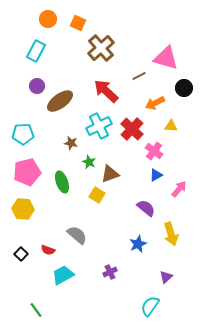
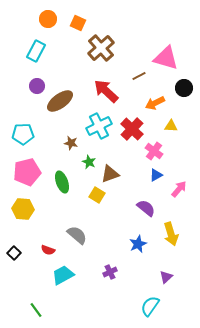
black square: moved 7 px left, 1 px up
